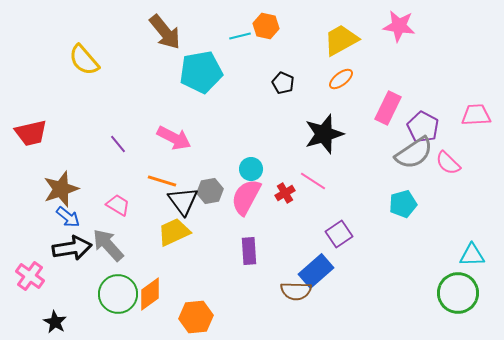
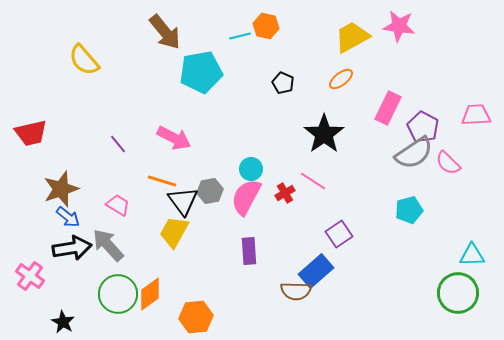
yellow trapezoid at (341, 40): moved 11 px right, 3 px up
black star at (324, 134): rotated 18 degrees counterclockwise
cyan pentagon at (403, 204): moved 6 px right, 6 px down
yellow trapezoid at (174, 232): rotated 36 degrees counterclockwise
black star at (55, 322): moved 8 px right
